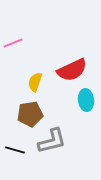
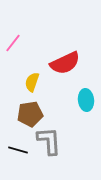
pink line: rotated 30 degrees counterclockwise
red semicircle: moved 7 px left, 7 px up
yellow semicircle: moved 3 px left
gray L-shape: moved 3 px left; rotated 80 degrees counterclockwise
black line: moved 3 px right
